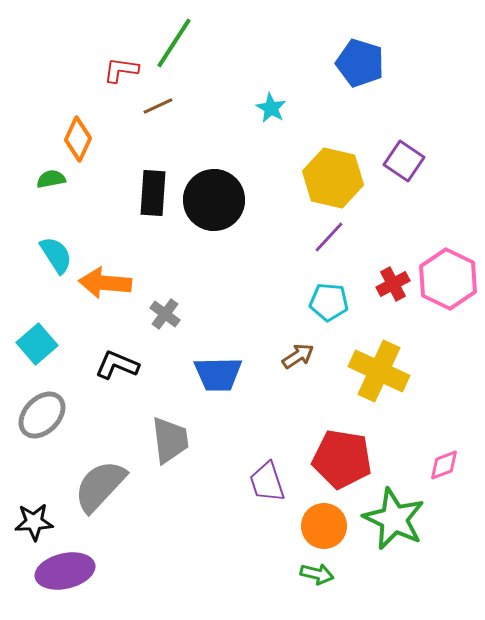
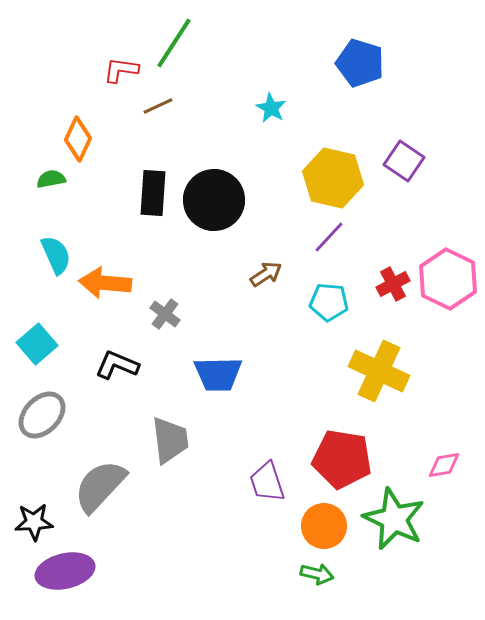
cyan semicircle: rotated 9 degrees clockwise
brown arrow: moved 32 px left, 82 px up
pink diamond: rotated 12 degrees clockwise
